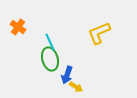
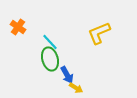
cyan line: rotated 18 degrees counterclockwise
blue arrow: rotated 48 degrees counterclockwise
yellow arrow: moved 1 px down
